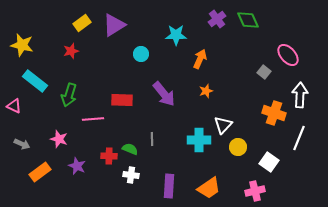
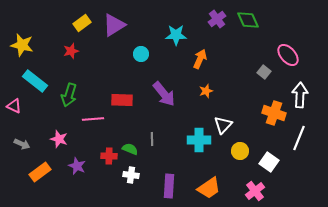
yellow circle: moved 2 px right, 4 px down
pink cross: rotated 24 degrees counterclockwise
